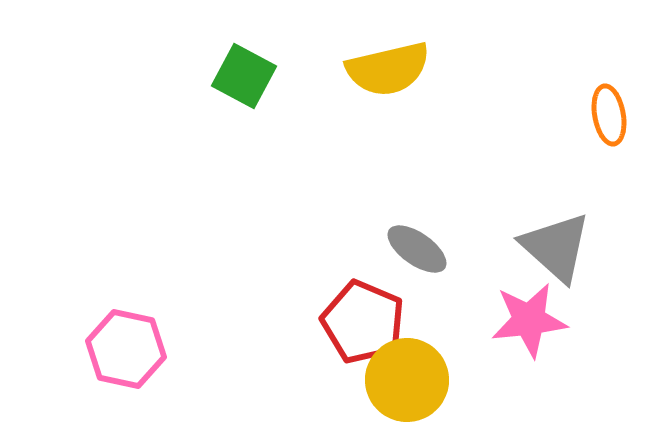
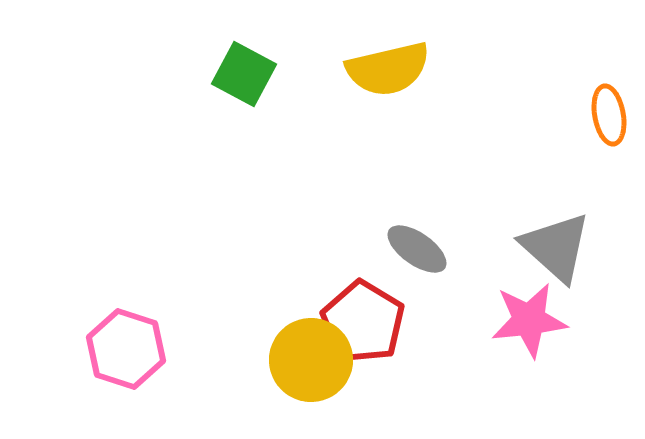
green square: moved 2 px up
red pentagon: rotated 8 degrees clockwise
pink hexagon: rotated 6 degrees clockwise
yellow circle: moved 96 px left, 20 px up
